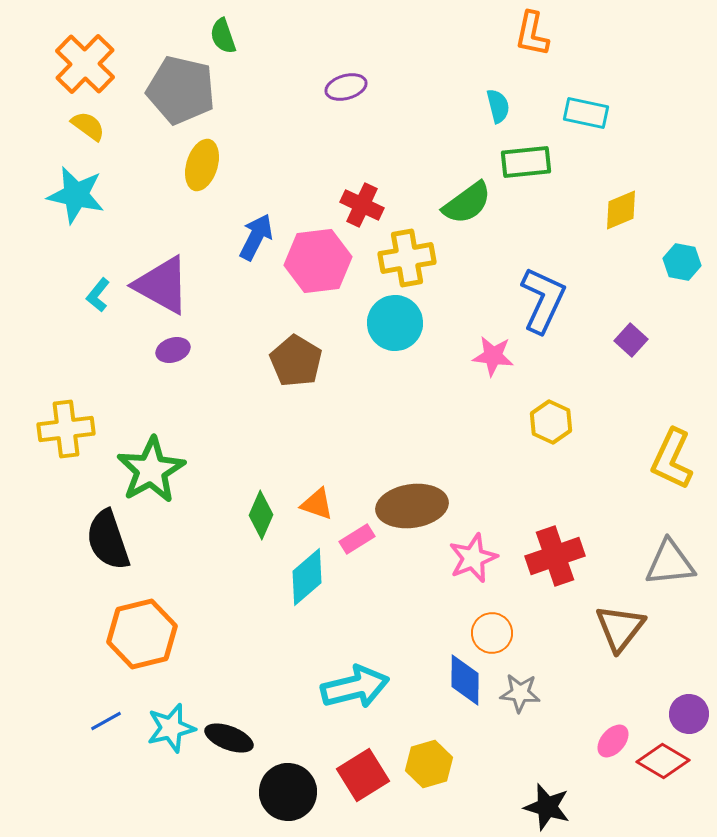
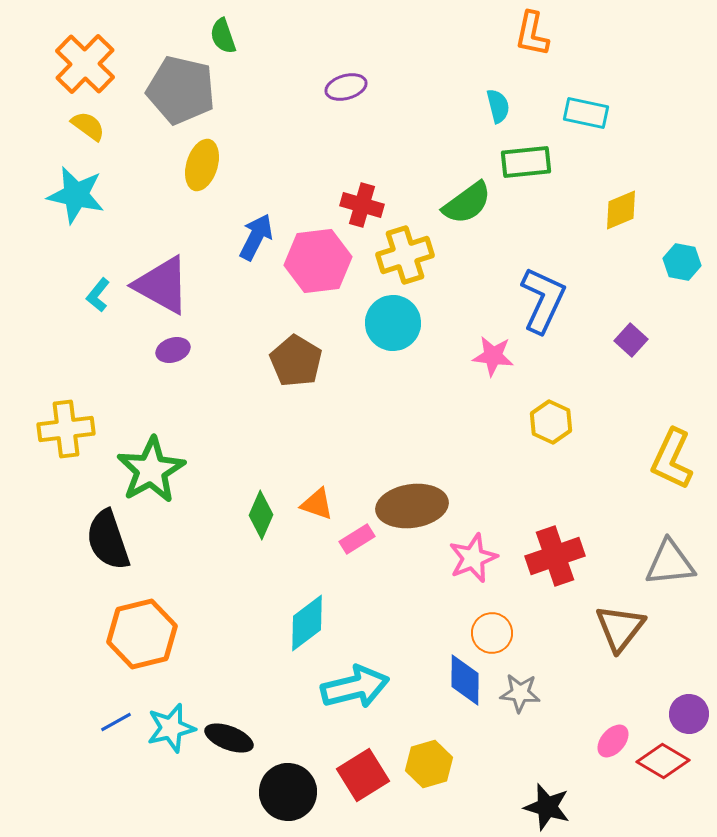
red cross at (362, 205): rotated 9 degrees counterclockwise
yellow cross at (407, 258): moved 2 px left, 3 px up; rotated 8 degrees counterclockwise
cyan circle at (395, 323): moved 2 px left
cyan diamond at (307, 577): moved 46 px down; rotated 4 degrees clockwise
blue line at (106, 721): moved 10 px right, 1 px down
